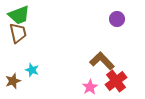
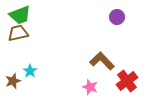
green trapezoid: moved 1 px right
purple circle: moved 2 px up
brown trapezoid: rotated 90 degrees counterclockwise
cyan star: moved 2 px left, 1 px down; rotated 16 degrees clockwise
red cross: moved 11 px right
pink star: rotated 21 degrees counterclockwise
